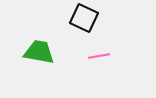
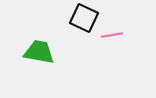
pink line: moved 13 px right, 21 px up
